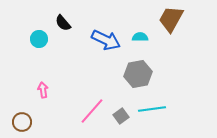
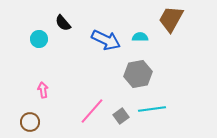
brown circle: moved 8 px right
